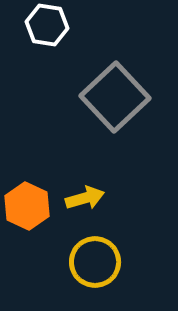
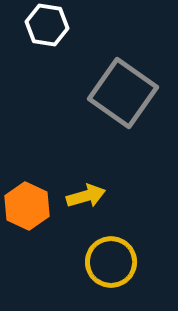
gray square: moved 8 px right, 4 px up; rotated 12 degrees counterclockwise
yellow arrow: moved 1 px right, 2 px up
yellow circle: moved 16 px right
